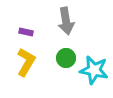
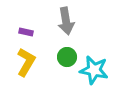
green circle: moved 1 px right, 1 px up
